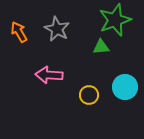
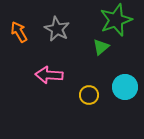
green star: moved 1 px right
green triangle: rotated 36 degrees counterclockwise
